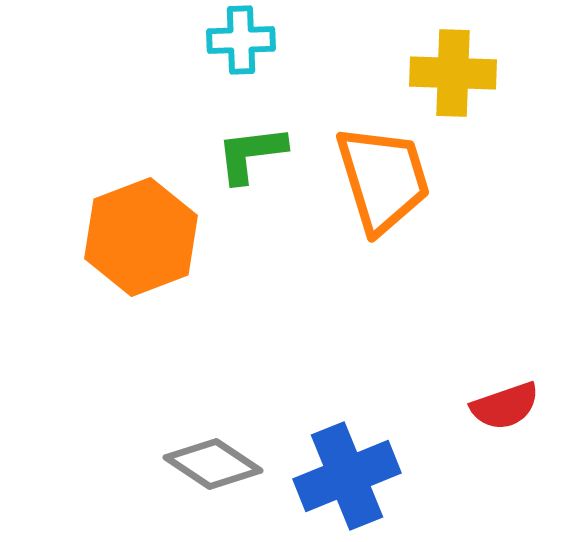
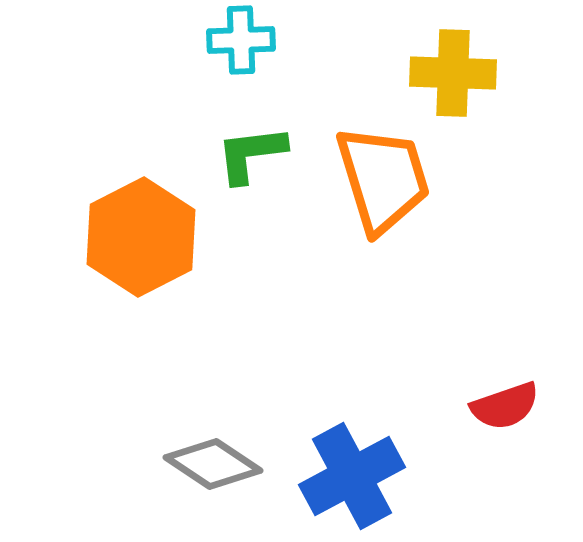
orange hexagon: rotated 6 degrees counterclockwise
blue cross: moved 5 px right; rotated 6 degrees counterclockwise
